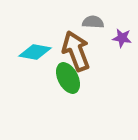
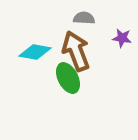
gray semicircle: moved 9 px left, 4 px up
